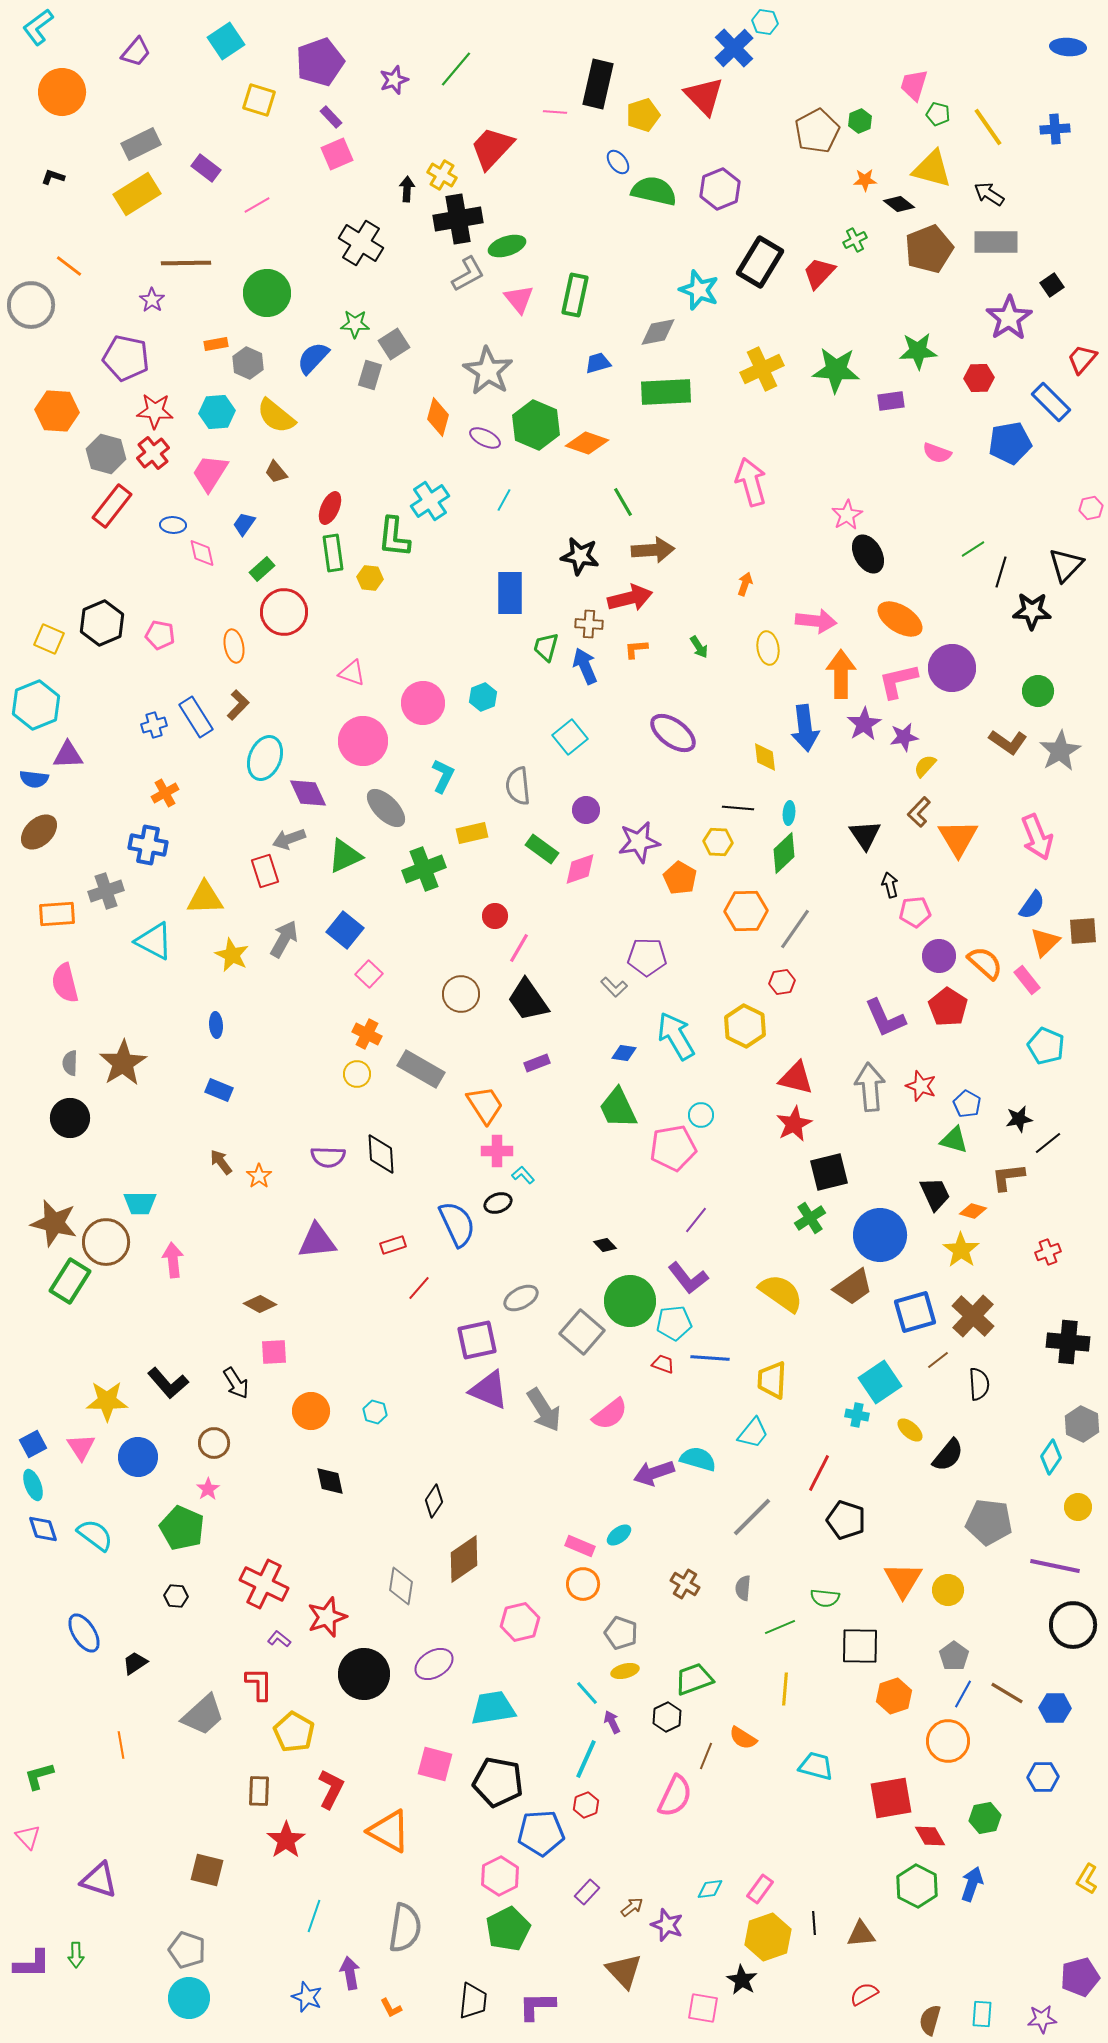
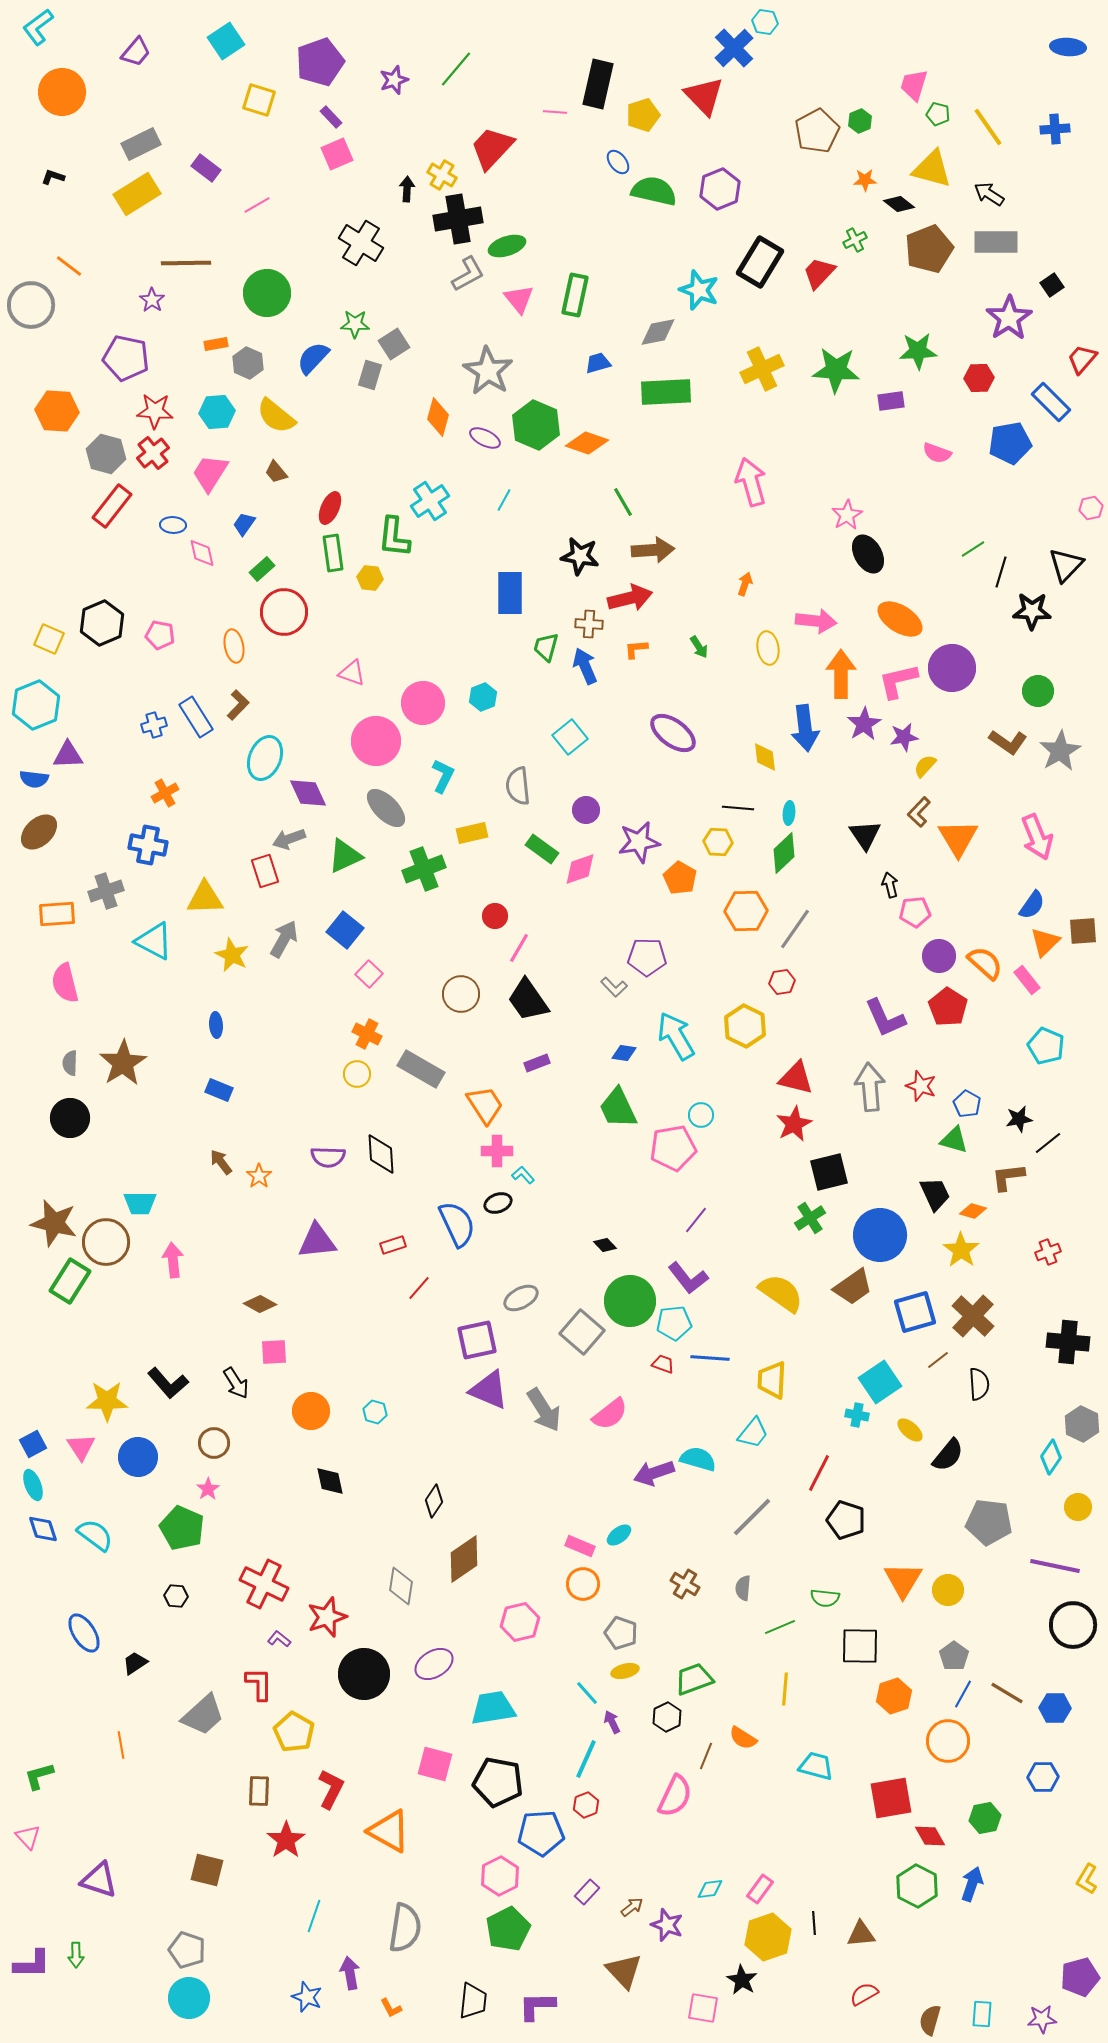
pink circle at (363, 741): moved 13 px right
